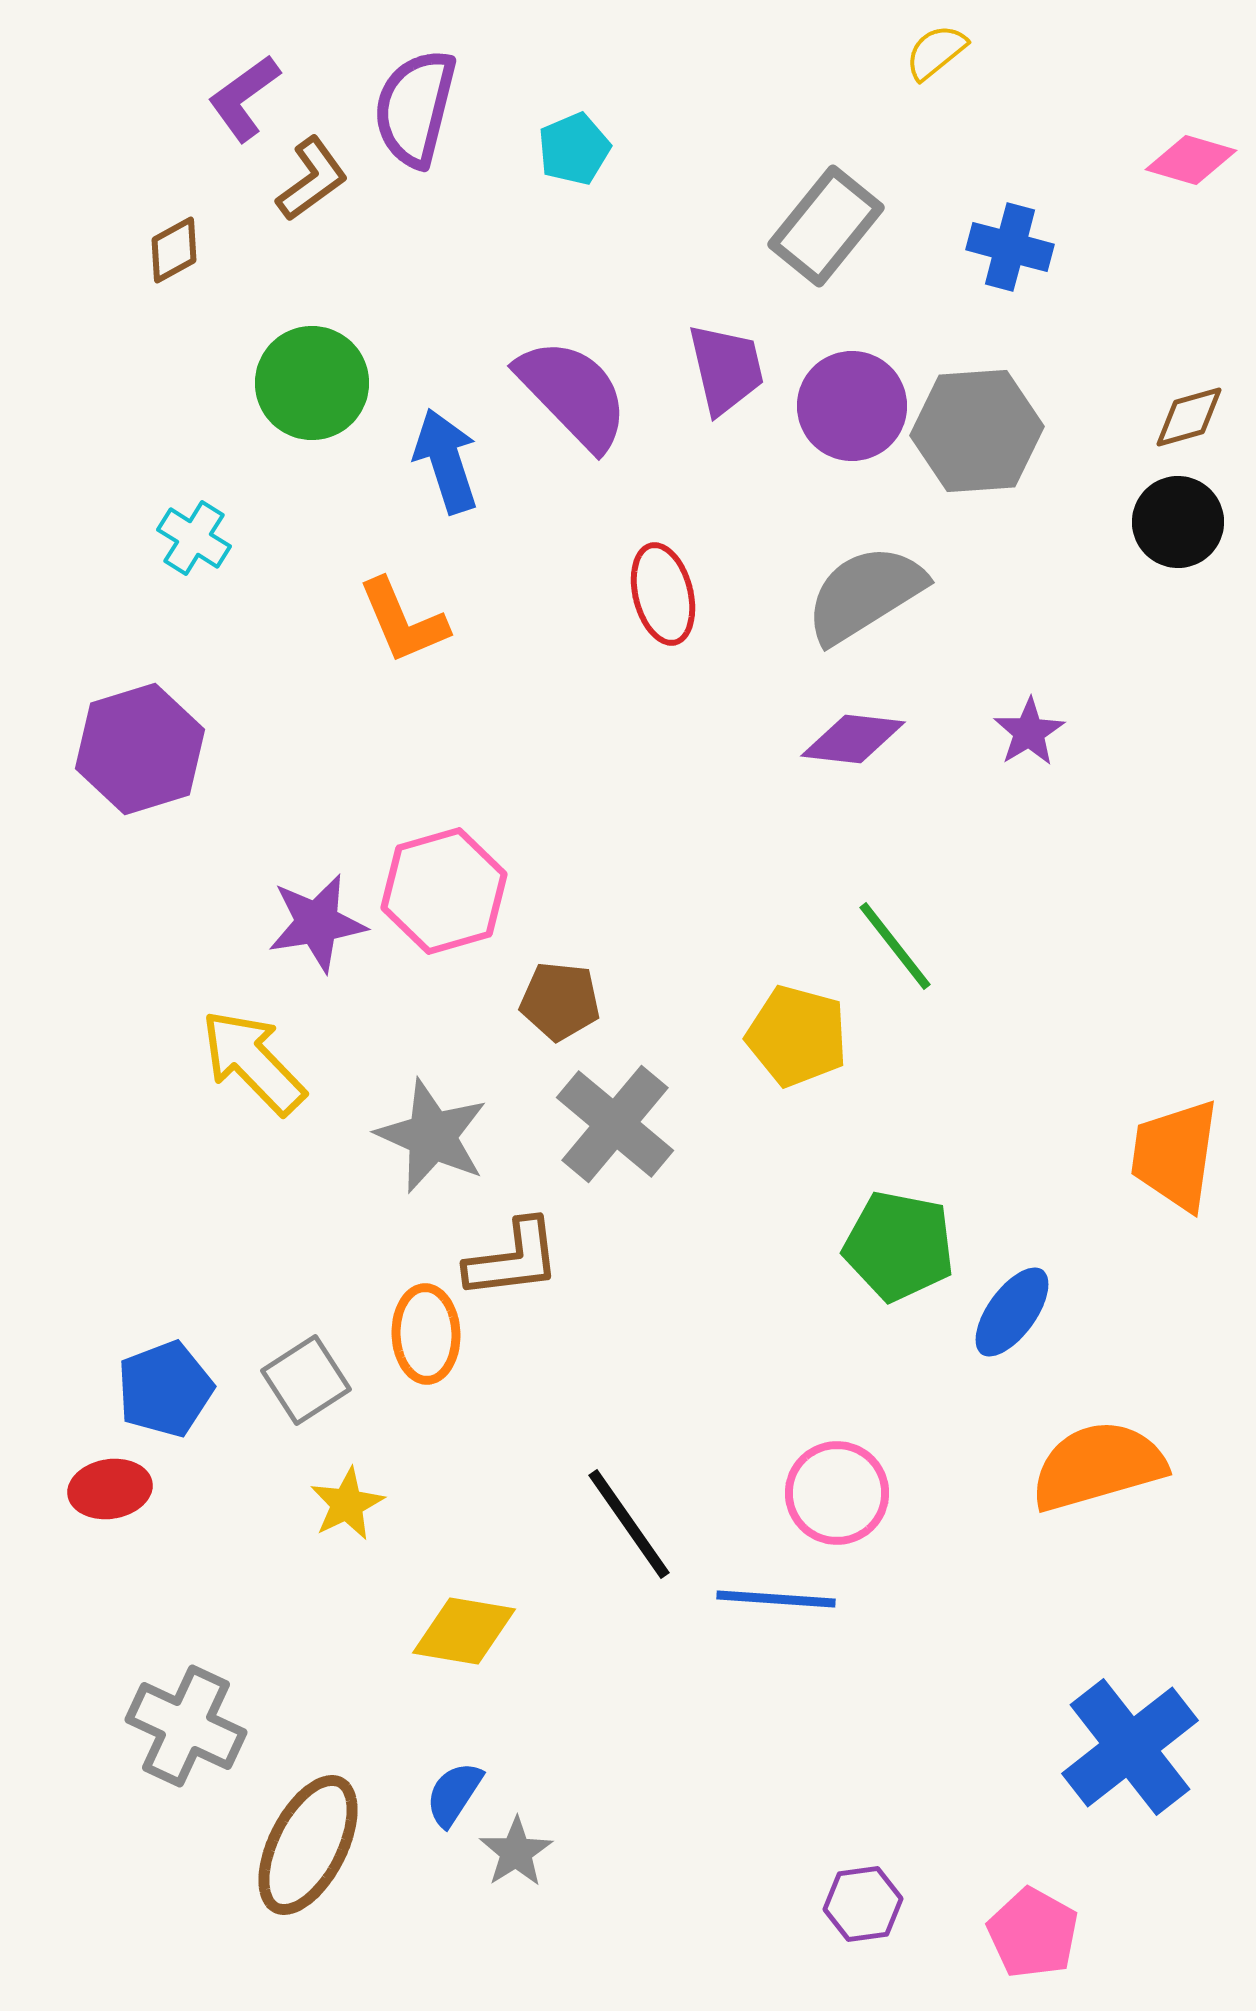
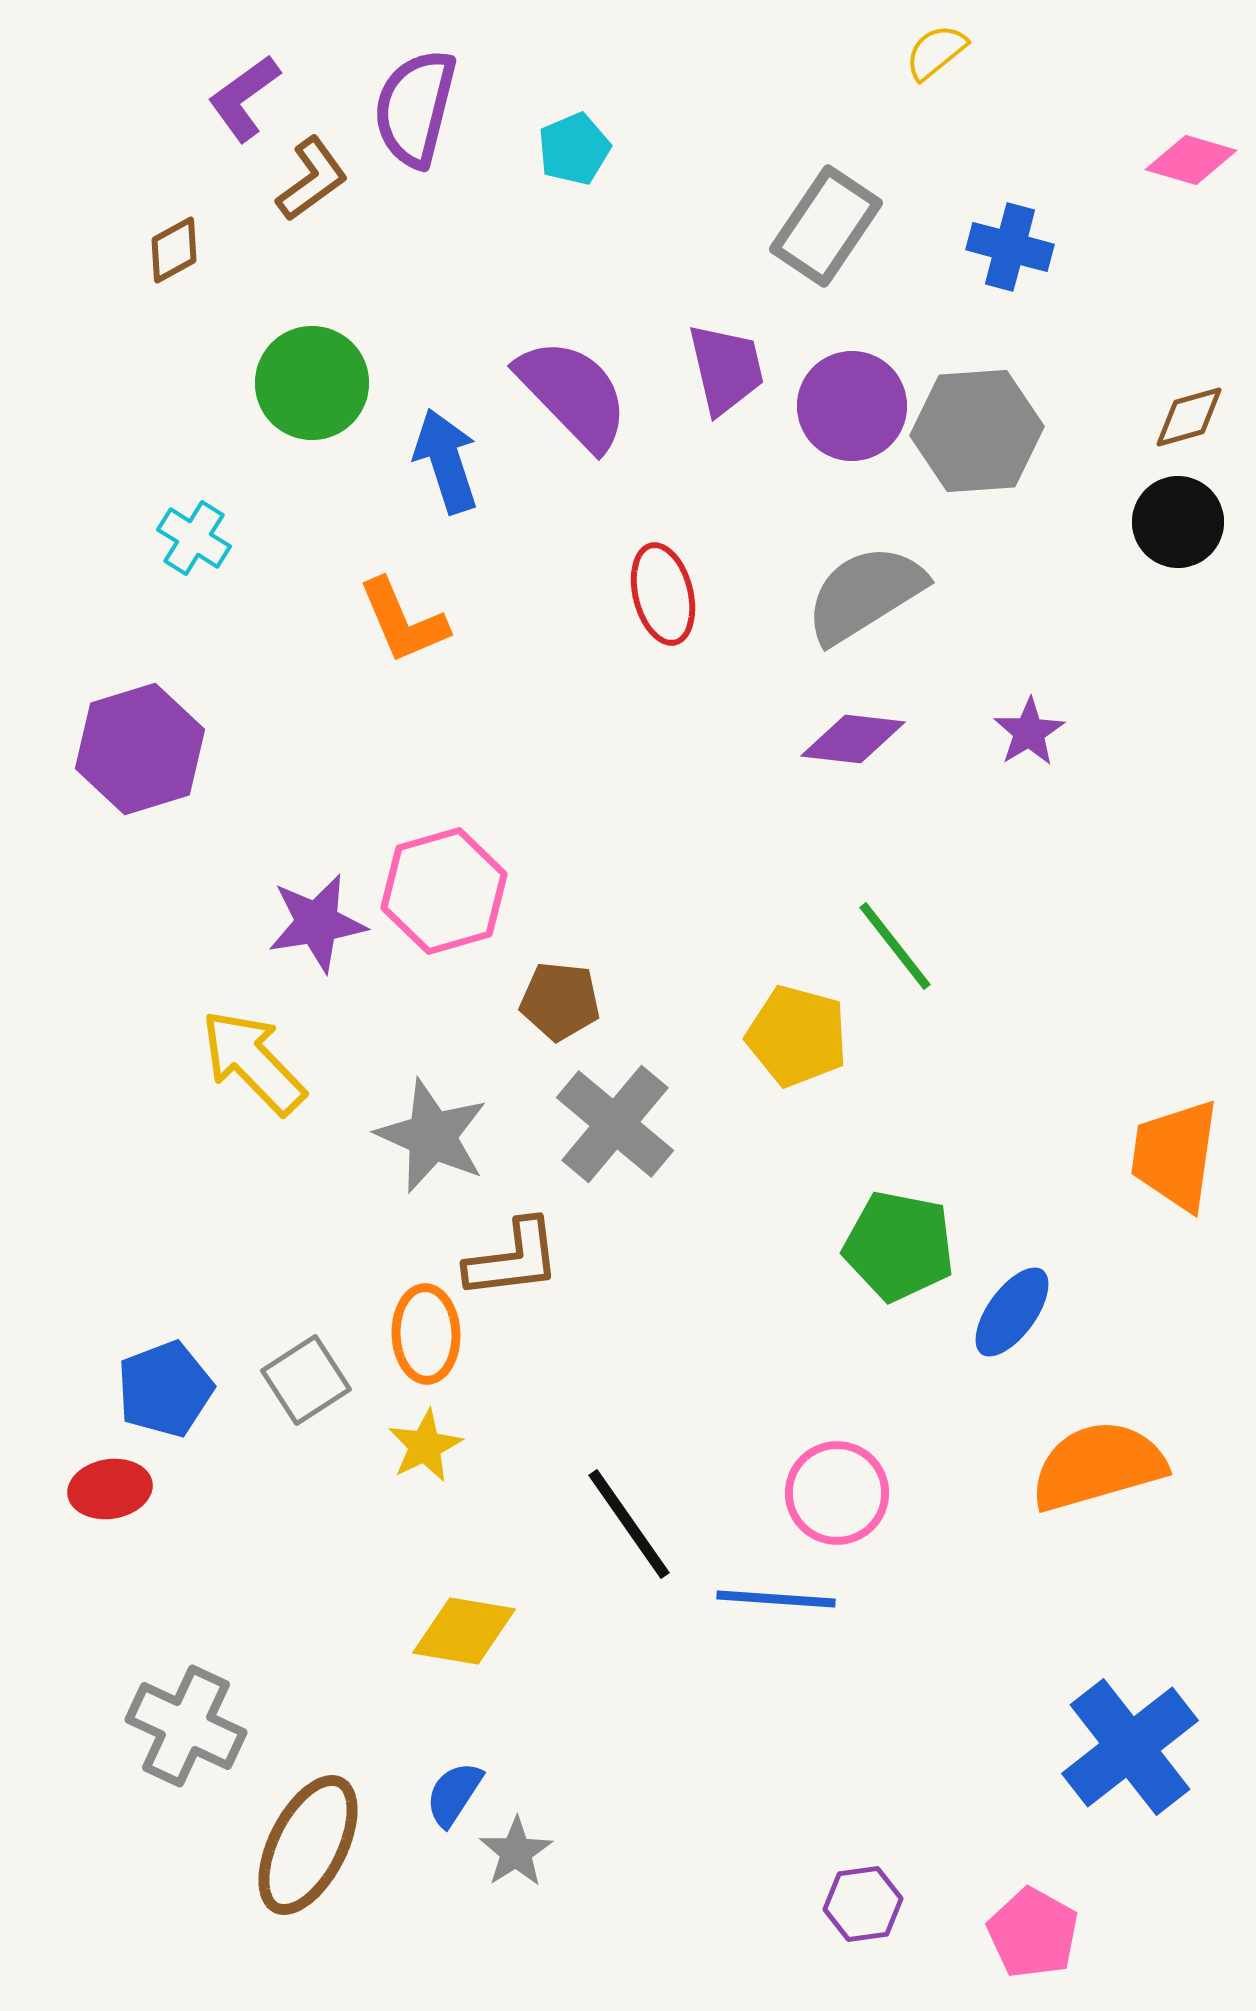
gray rectangle at (826, 226): rotated 5 degrees counterclockwise
yellow star at (347, 1504): moved 78 px right, 58 px up
